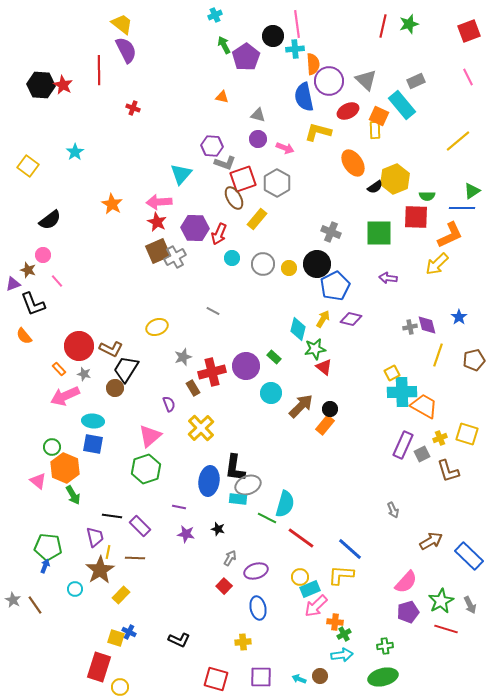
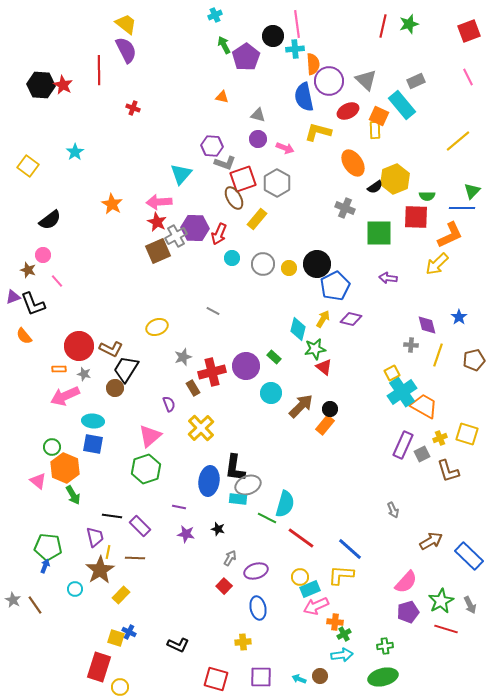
yellow trapezoid at (122, 24): moved 4 px right
green triangle at (472, 191): rotated 12 degrees counterclockwise
gray cross at (331, 232): moved 14 px right, 24 px up
gray cross at (175, 257): moved 1 px right, 21 px up
purple triangle at (13, 284): moved 13 px down
gray cross at (410, 327): moved 1 px right, 18 px down; rotated 16 degrees clockwise
orange rectangle at (59, 369): rotated 48 degrees counterclockwise
cyan cross at (402, 392): rotated 32 degrees counterclockwise
pink arrow at (316, 606): rotated 20 degrees clockwise
black L-shape at (179, 640): moved 1 px left, 5 px down
